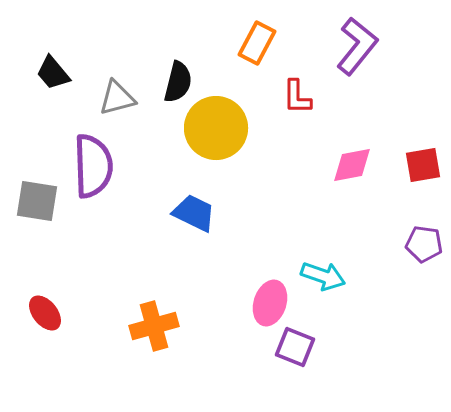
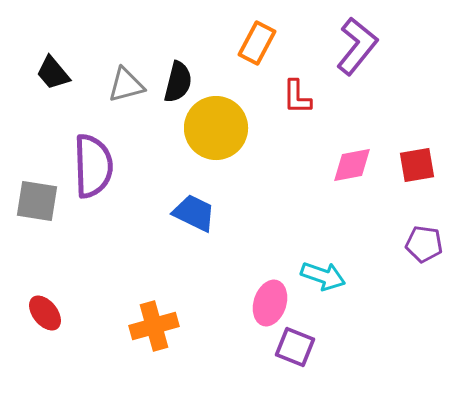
gray triangle: moved 9 px right, 13 px up
red square: moved 6 px left
